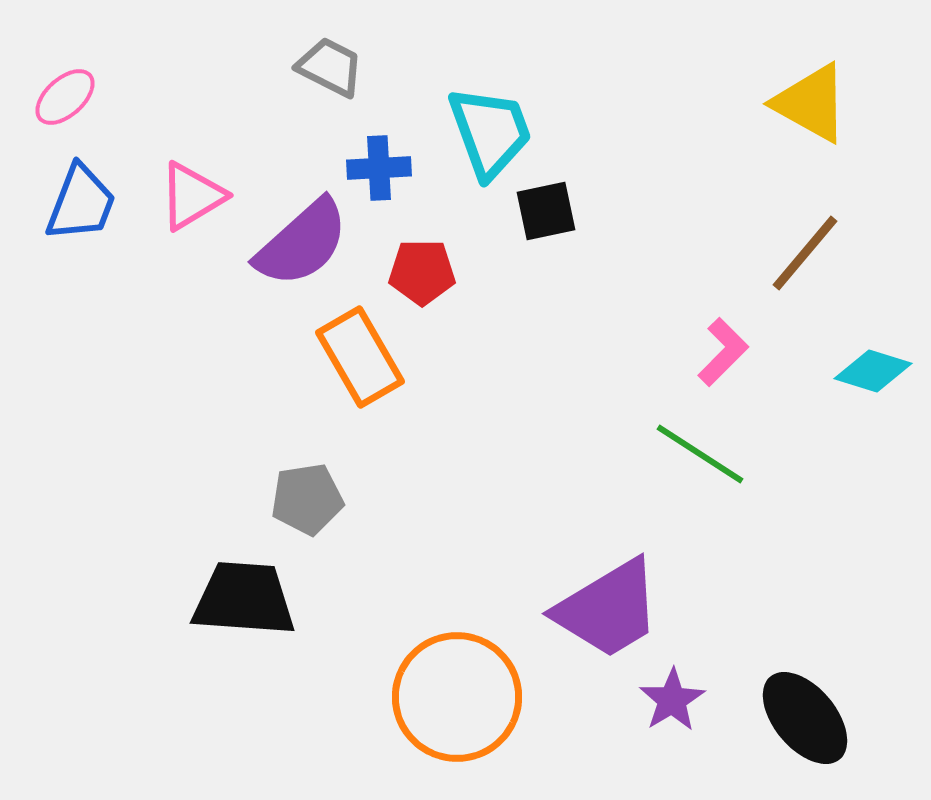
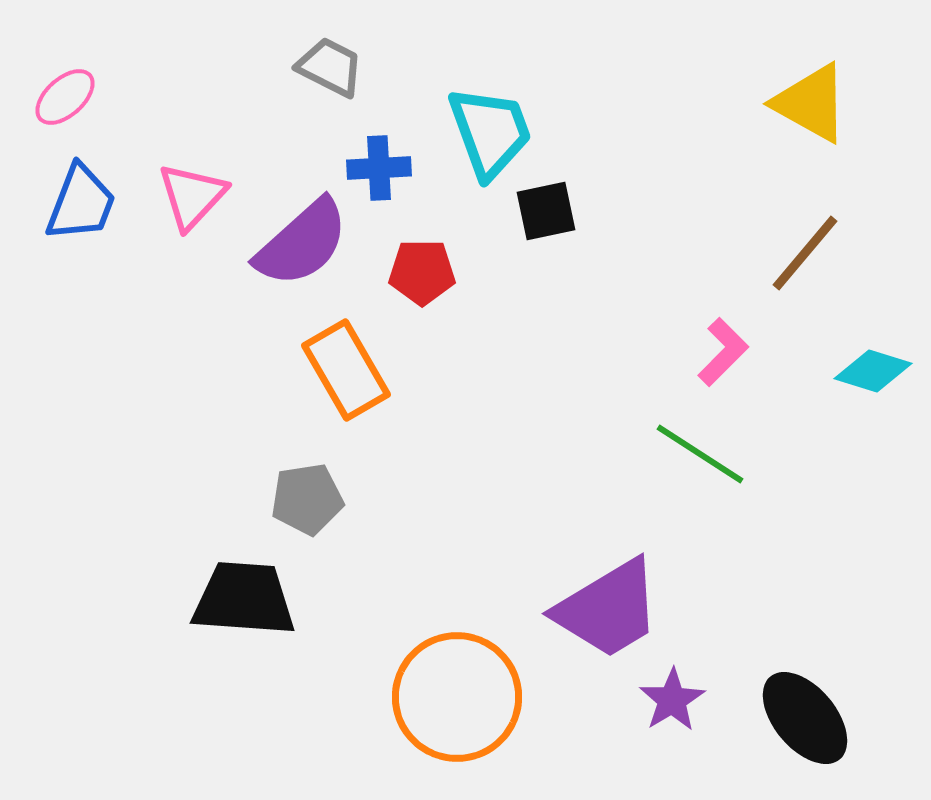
pink triangle: rotated 16 degrees counterclockwise
orange rectangle: moved 14 px left, 13 px down
